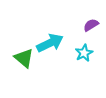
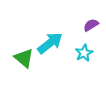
cyan arrow: rotated 12 degrees counterclockwise
